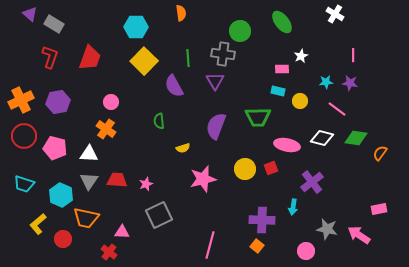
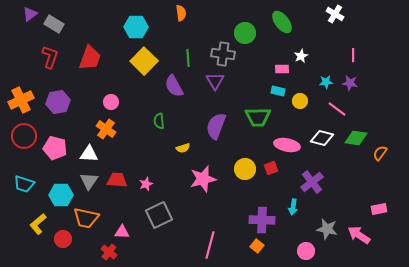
purple triangle at (30, 14): rotated 42 degrees clockwise
green circle at (240, 31): moved 5 px right, 2 px down
cyan hexagon at (61, 195): rotated 25 degrees counterclockwise
